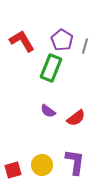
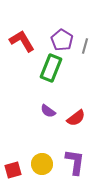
yellow circle: moved 1 px up
